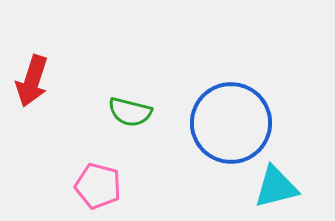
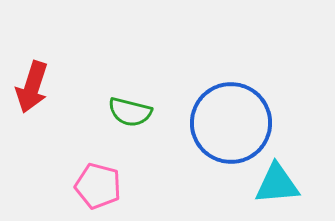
red arrow: moved 6 px down
cyan triangle: moved 1 px right, 3 px up; rotated 9 degrees clockwise
